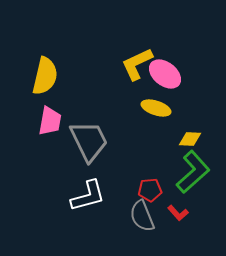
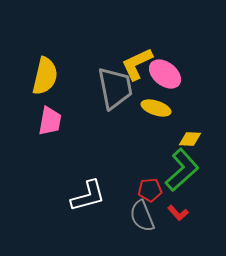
gray trapezoid: moved 26 px right, 53 px up; rotated 15 degrees clockwise
green L-shape: moved 11 px left, 2 px up
